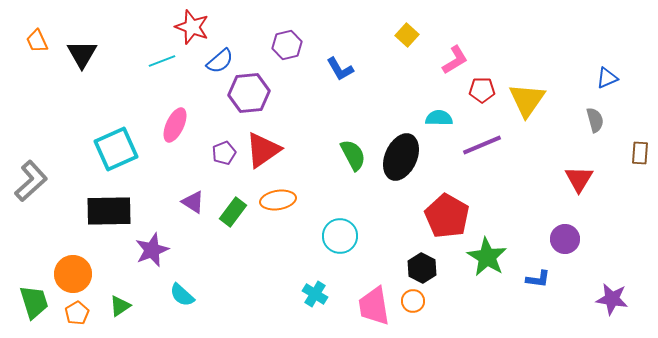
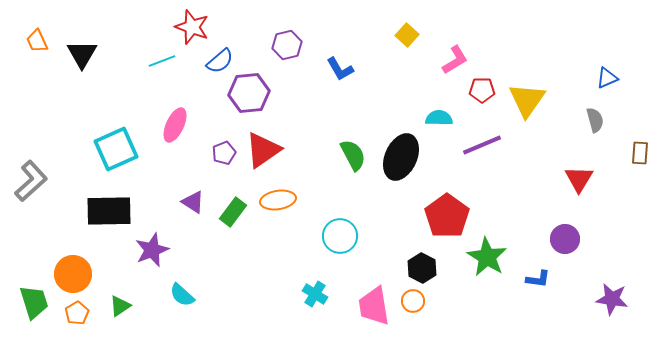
red pentagon at (447, 216): rotated 6 degrees clockwise
